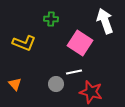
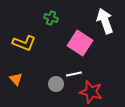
green cross: moved 1 px up; rotated 16 degrees clockwise
white line: moved 2 px down
orange triangle: moved 1 px right, 5 px up
